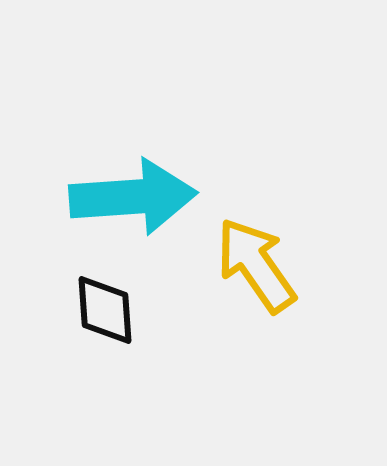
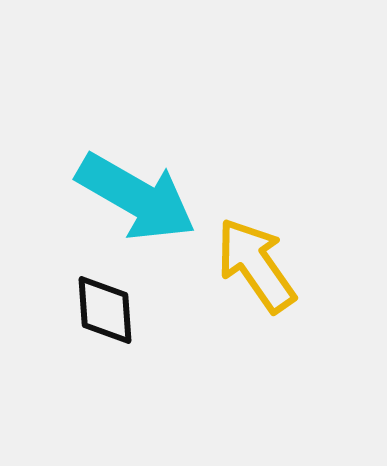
cyan arrow: moved 3 px right; rotated 34 degrees clockwise
